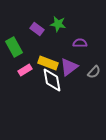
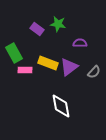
green rectangle: moved 6 px down
pink rectangle: rotated 32 degrees clockwise
white diamond: moved 9 px right, 26 px down
